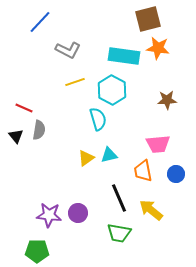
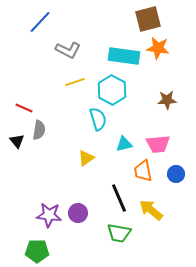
black triangle: moved 1 px right, 5 px down
cyan triangle: moved 15 px right, 11 px up
